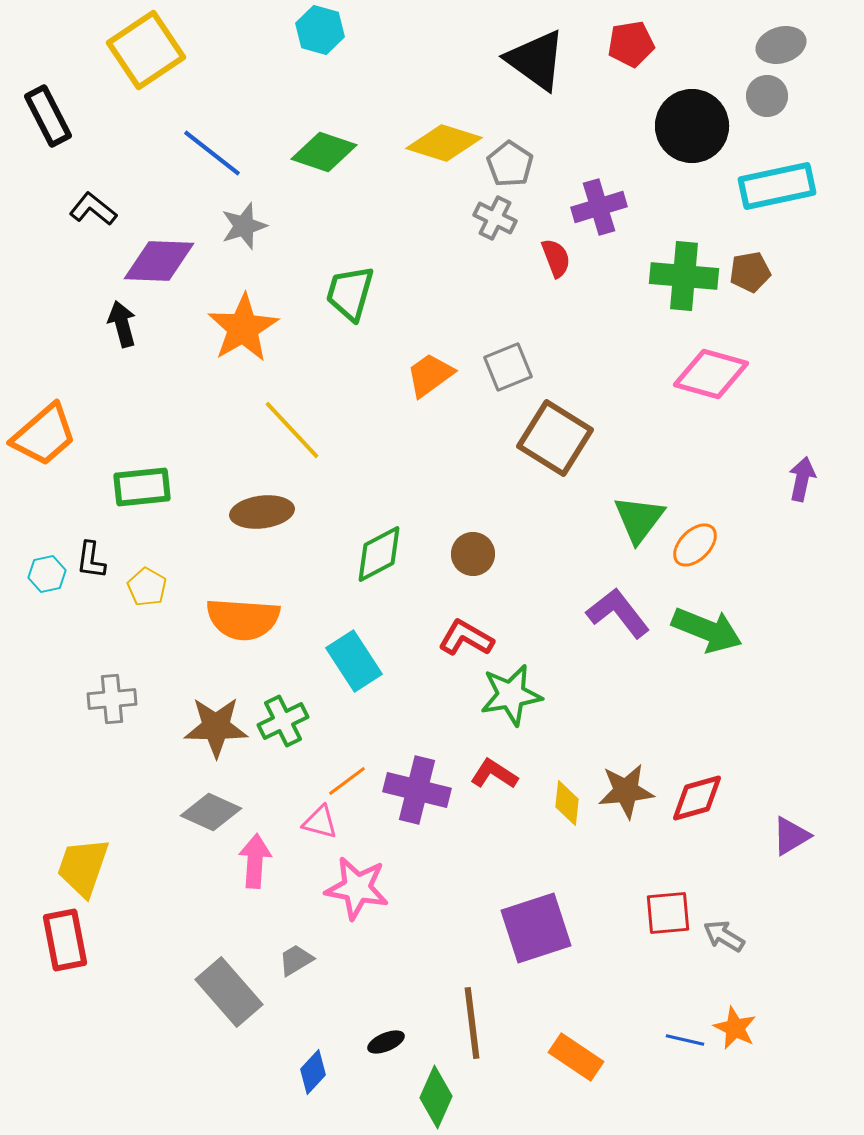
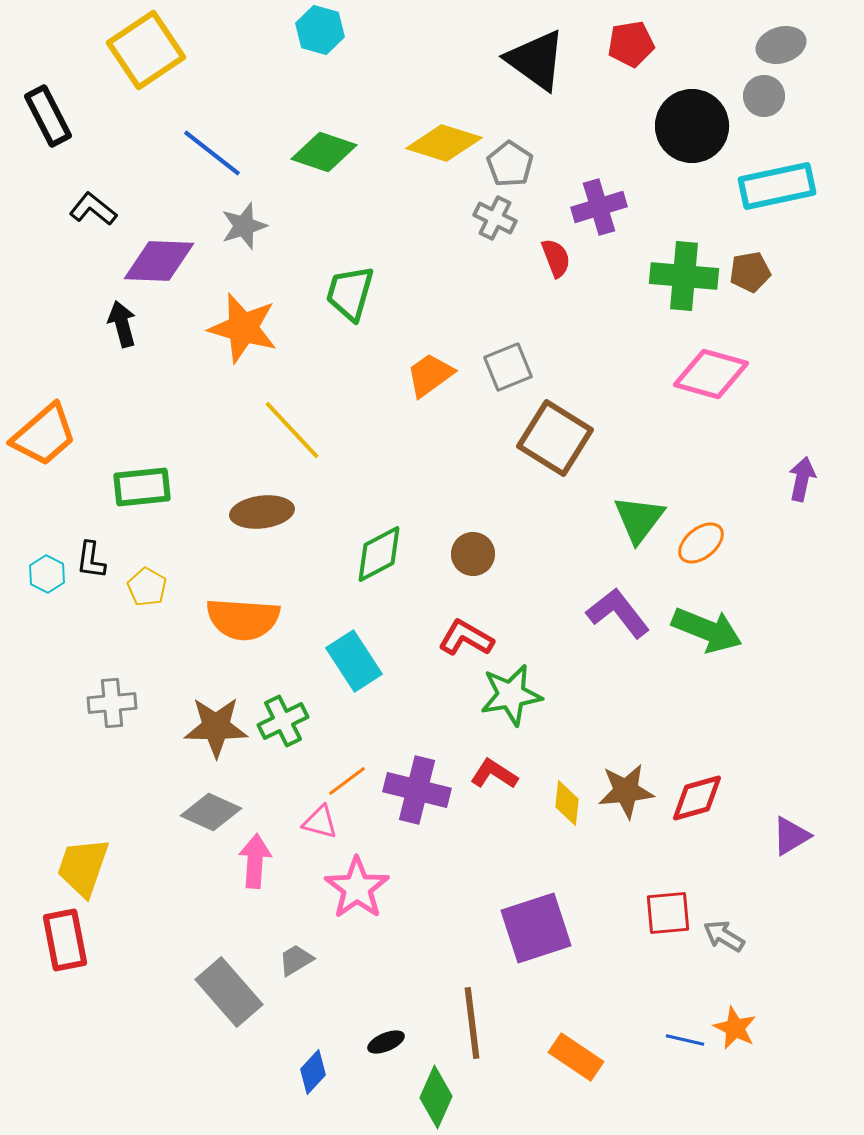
gray circle at (767, 96): moved 3 px left
orange star at (243, 328): rotated 26 degrees counterclockwise
orange ellipse at (695, 545): moved 6 px right, 2 px up; rotated 6 degrees clockwise
cyan hexagon at (47, 574): rotated 21 degrees counterclockwise
gray cross at (112, 699): moved 4 px down
pink star at (357, 888): rotated 26 degrees clockwise
